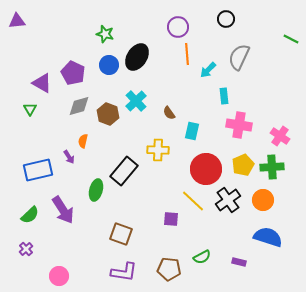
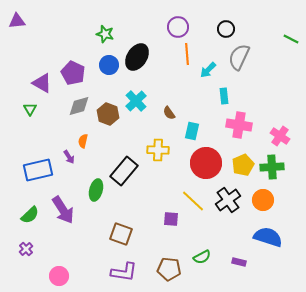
black circle at (226, 19): moved 10 px down
red circle at (206, 169): moved 6 px up
